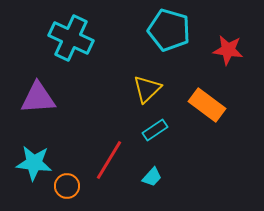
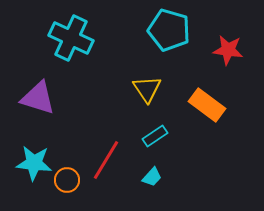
yellow triangle: rotated 20 degrees counterclockwise
purple triangle: rotated 21 degrees clockwise
cyan rectangle: moved 6 px down
red line: moved 3 px left
orange circle: moved 6 px up
